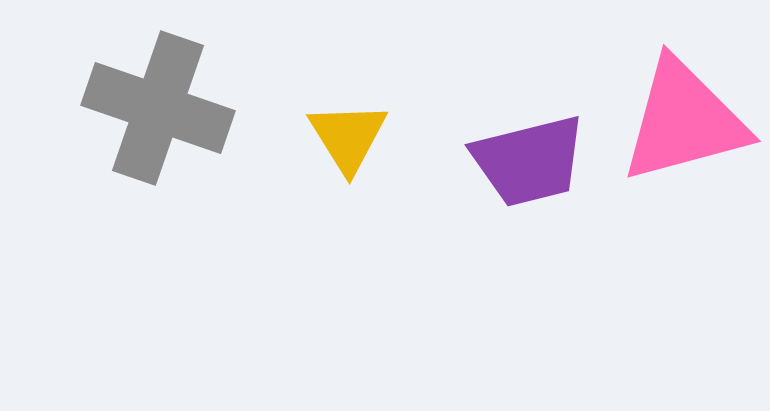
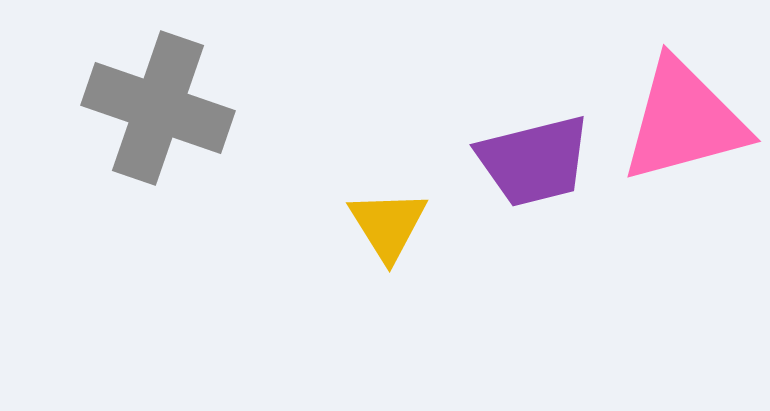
yellow triangle: moved 40 px right, 88 px down
purple trapezoid: moved 5 px right
